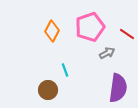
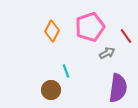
red line: moved 1 px left, 2 px down; rotated 21 degrees clockwise
cyan line: moved 1 px right, 1 px down
brown circle: moved 3 px right
